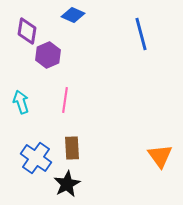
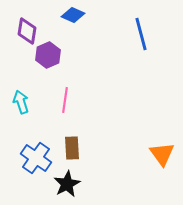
orange triangle: moved 2 px right, 2 px up
